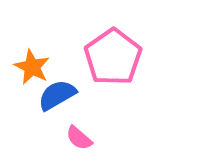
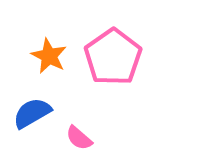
orange star: moved 17 px right, 11 px up
blue semicircle: moved 25 px left, 18 px down
